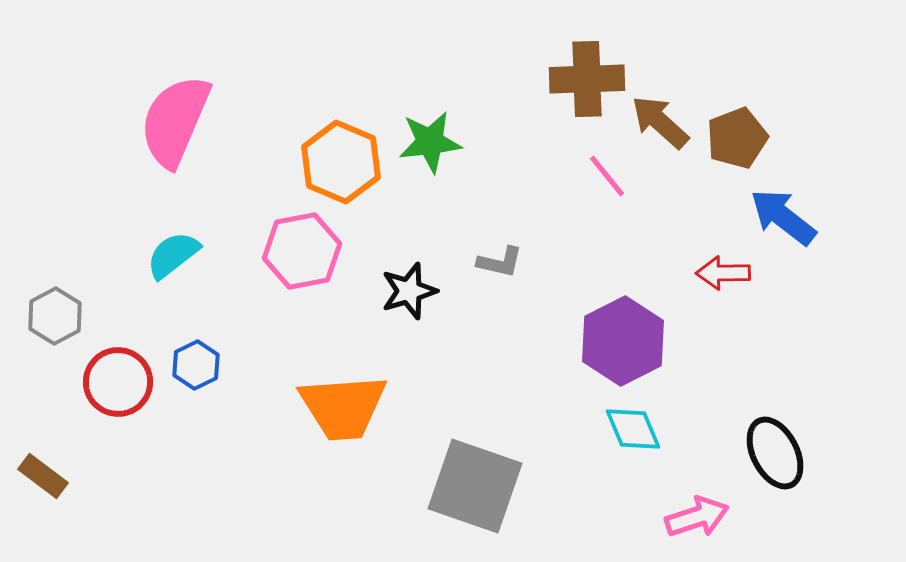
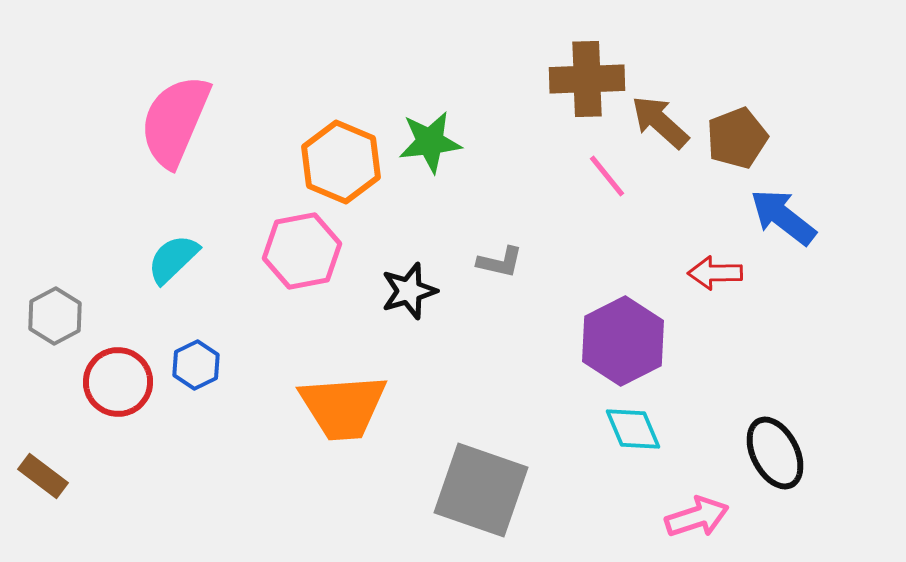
cyan semicircle: moved 4 px down; rotated 6 degrees counterclockwise
red arrow: moved 8 px left
gray square: moved 6 px right, 4 px down
